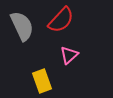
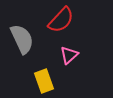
gray semicircle: moved 13 px down
yellow rectangle: moved 2 px right
